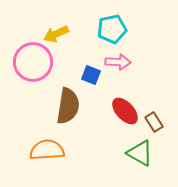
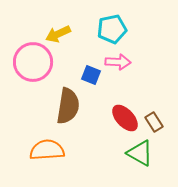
yellow arrow: moved 2 px right
red ellipse: moved 7 px down
